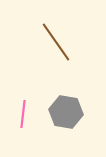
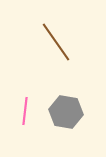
pink line: moved 2 px right, 3 px up
